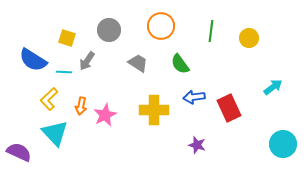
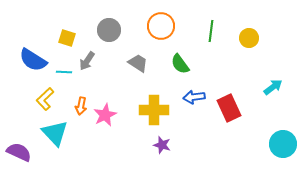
yellow L-shape: moved 4 px left
purple star: moved 35 px left
